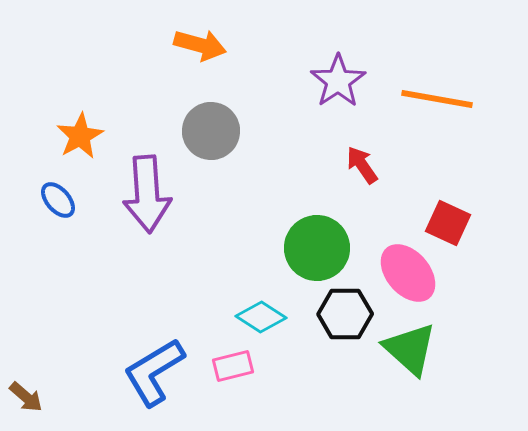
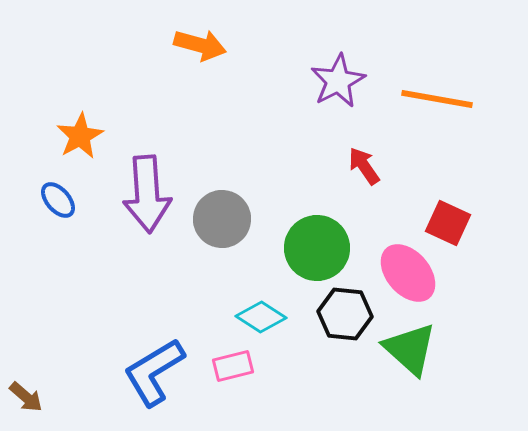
purple star: rotated 6 degrees clockwise
gray circle: moved 11 px right, 88 px down
red arrow: moved 2 px right, 1 px down
black hexagon: rotated 6 degrees clockwise
